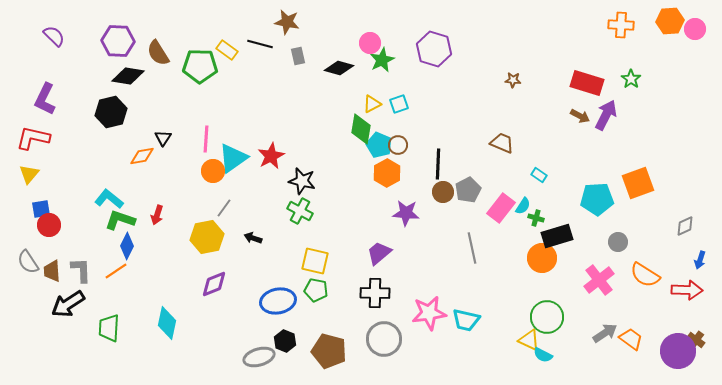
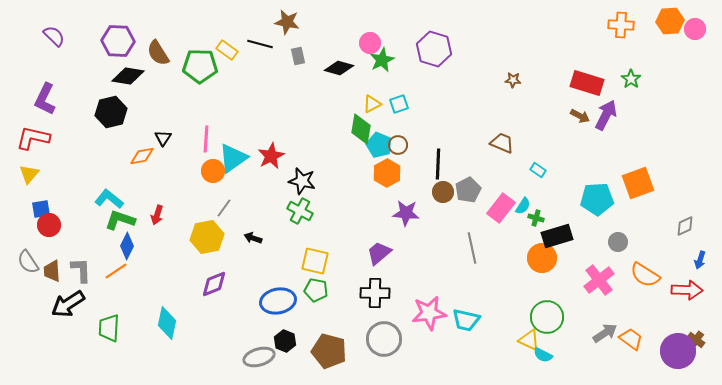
cyan rectangle at (539, 175): moved 1 px left, 5 px up
